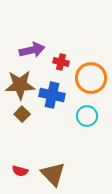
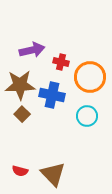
orange circle: moved 1 px left, 1 px up
